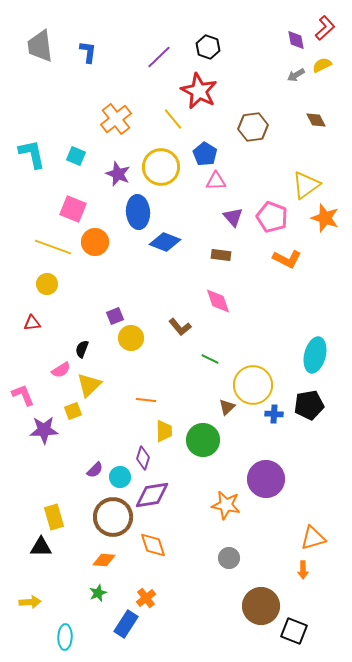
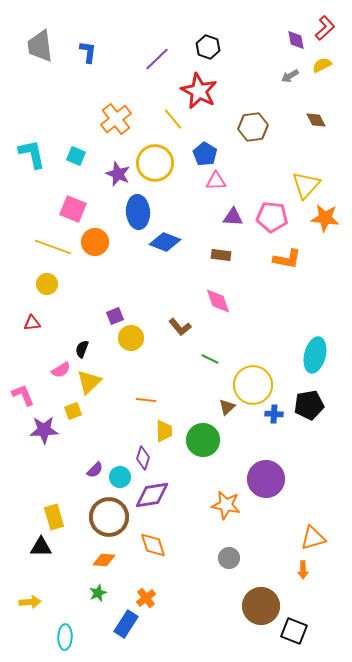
purple line at (159, 57): moved 2 px left, 2 px down
gray arrow at (296, 75): moved 6 px left, 1 px down
yellow circle at (161, 167): moved 6 px left, 4 px up
yellow triangle at (306, 185): rotated 12 degrees counterclockwise
purple triangle at (233, 217): rotated 45 degrees counterclockwise
pink pentagon at (272, 217): rotated 16 degrees counterclockwise
orange star at (325, 218): rotated 12 degrees counterclockwise
orange L-shape at (287, 259): rotated 16 degrees counterclockwise
yellow triangle at (89, 385): moved 3 px up
brown circle at (113, 517): moved 4 px left
